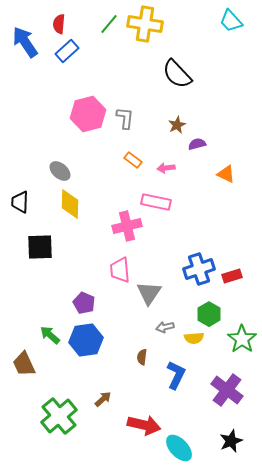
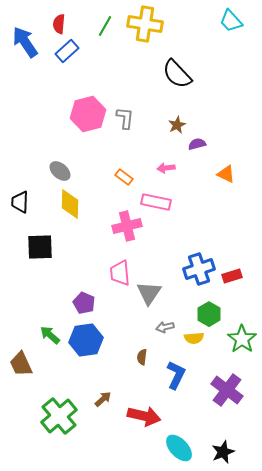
green line: moved 4 px left, 2 px down; rotated 10 degrees counterclockwise
orange rectangle: moved 9 px left, 17 px down
pink trapezoid: moved 3 px down
brown trapezoid: moved 3 px left
red arrow: moved 9 px up
black star: moved 8 px left, 11 px down
